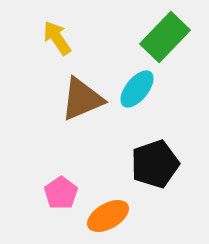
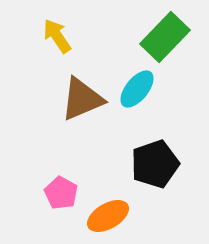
yellow arrow: moved 2 px up
pink pentagon: rotated 8 degrees counterclockwise
